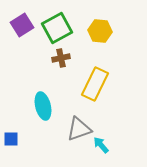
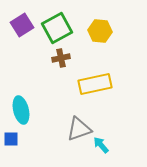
yellow rectangle: rotated 52 degrees clockwise
cyan ellipse: moved 22 px left, 4 px down
